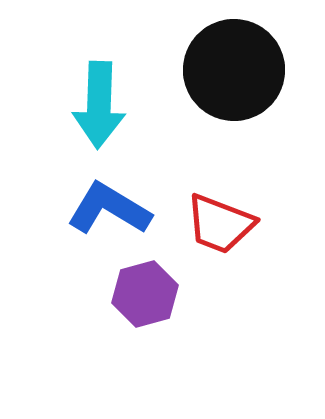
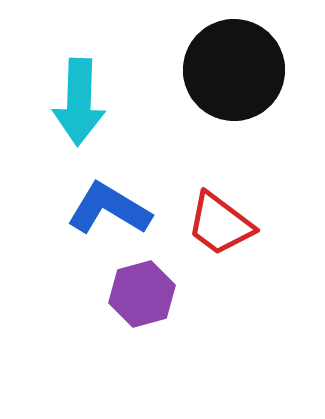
cyan arrow: moved 20 px left, 3 px up
red trapezoid: rotated 16 degrees clockwise
purple hexagon: moved 3 px left
